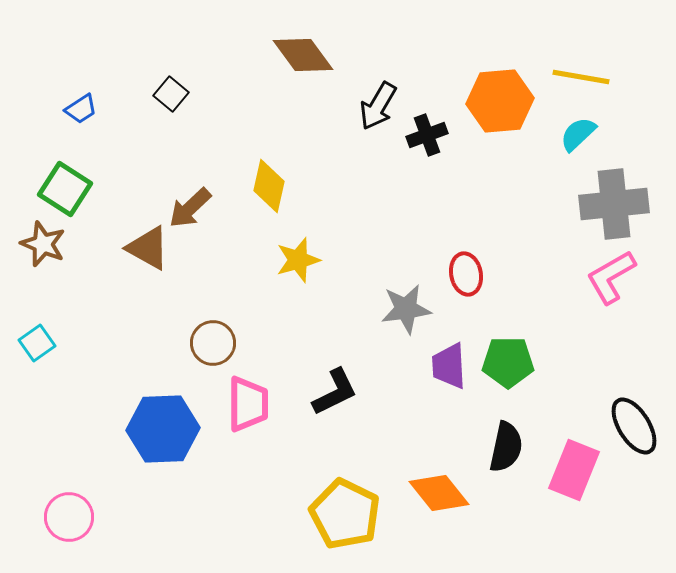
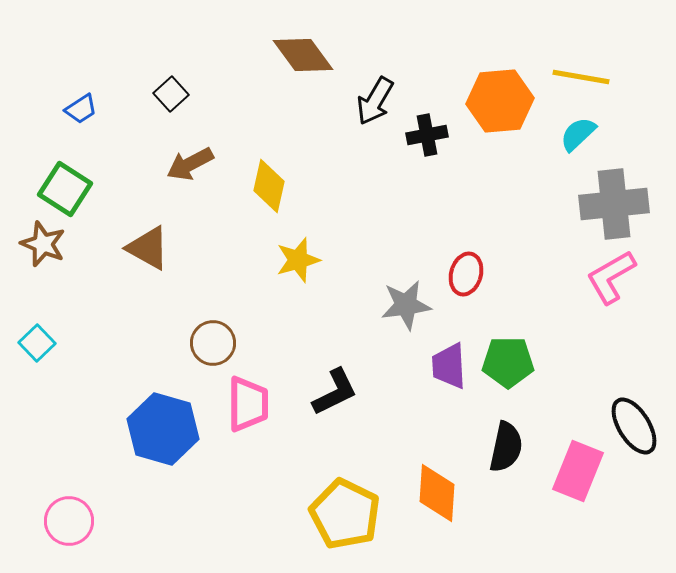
black square: rotated 8 degrees clockwise
black arrow: moved 3 px left, 5 px up
black cross: rotated 9 degrees clockwise
brown arrow: moved 44 px up; rotated 15 degrees clockwise
red ellipse: rotated 27 degrees clockwise
gray star: moved 4 px up
cyan square: rotated 9 degrees counterclockwise
blue hexagon: rotated 18 degrees clockwise
pink rectangle: moved 4 px right, 1 px down
orange diamond: moved 2 px left; rotated 42 degrees clockwise
pink circle: moved 4 px down
